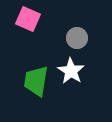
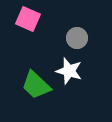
white star: moved 2 px left; rotated 16 degrees counterclockwise
green trapezoid: moved 4 px down; rotated 56 degrees counterclockwise
